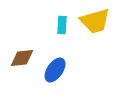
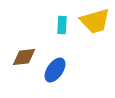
brown diamond: moved 2 px right, 1 px up
